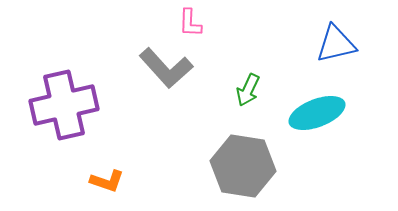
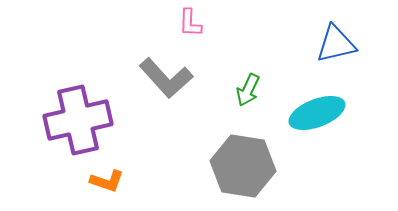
gray L-shape: moved 10 px down
purple cross: moved 14 px right, 15 px down
